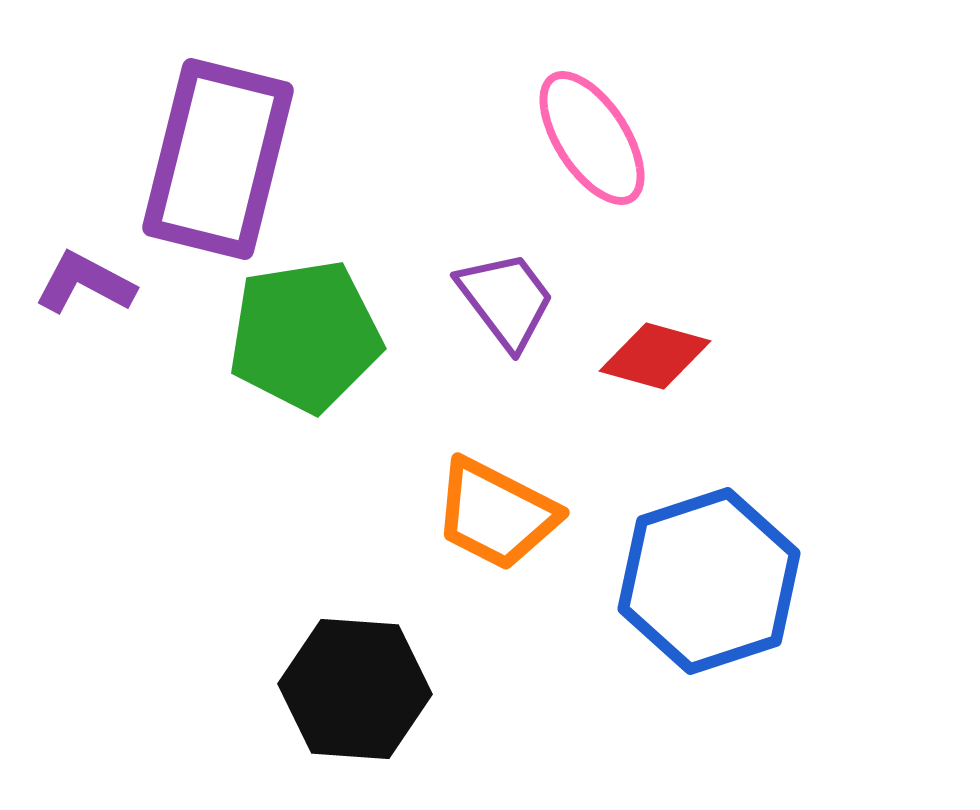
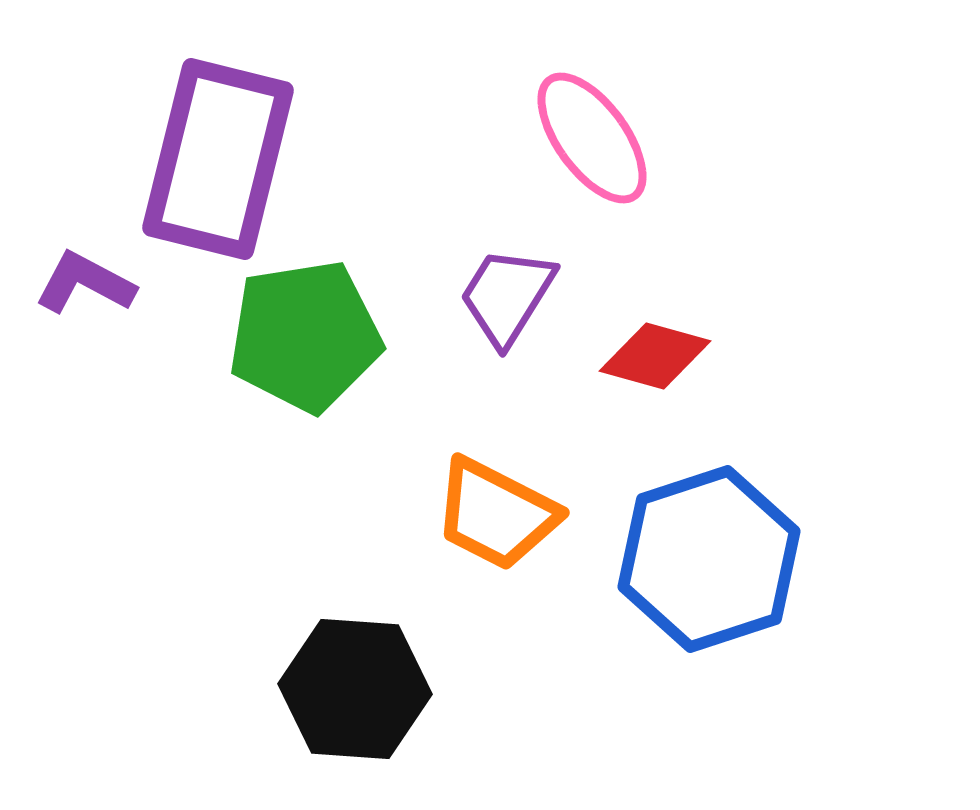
pink ellipse: rotated 3 degrees counterclockwise
purple trapezoid: moved 1 px right, 4 px up; rotated 111 degrees counterclockwise
blue hexagon: moved 22 px up
